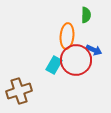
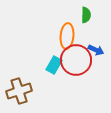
blue arrow: moved 2 px right
